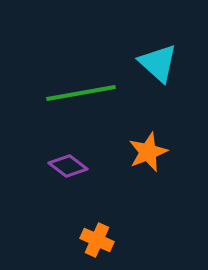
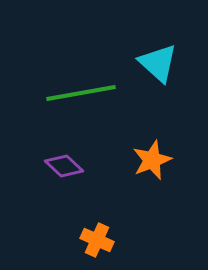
orange star: moved 4 px right, 8 px down
purple diamond: moved 4 px left; rotated 6 degrees clockwise
